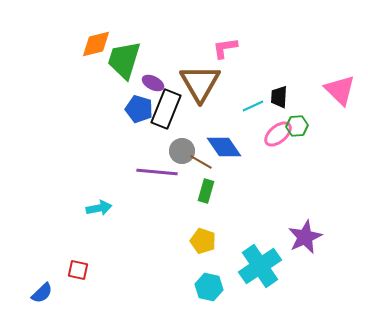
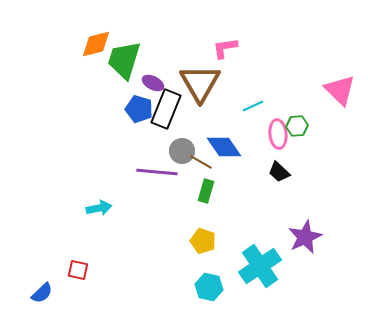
black trapezoid: moved 75 px down; rotated 50 degrees counterclockwise
pink ellipse: rotated 56 degrees counterclockwise
